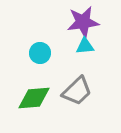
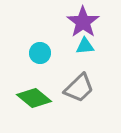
purple star: rotated 28 degrees counterclockwise
gray trapezoid: moved 2 px right, 3 px up
green diamond: rotated 44 degrees clockwise
